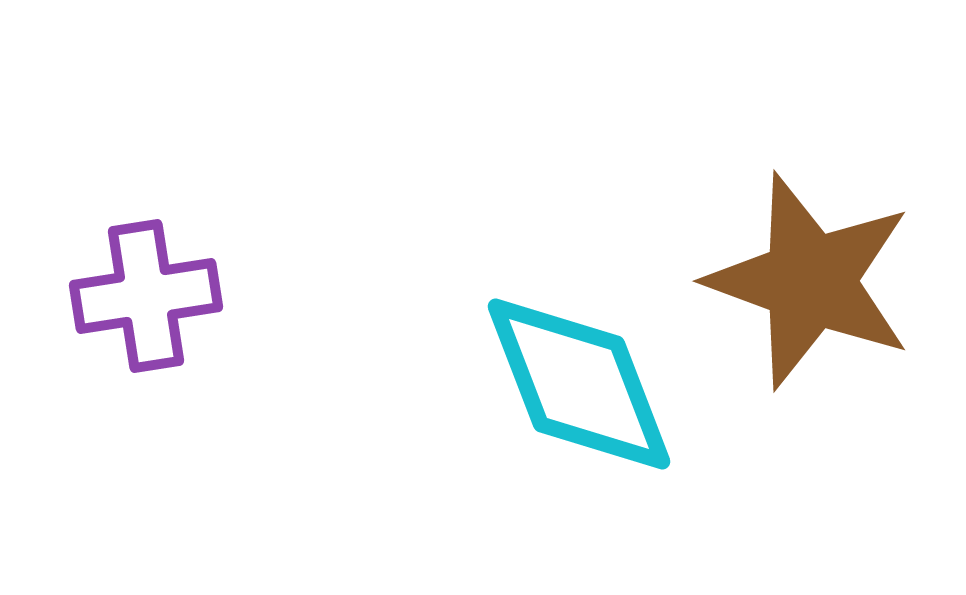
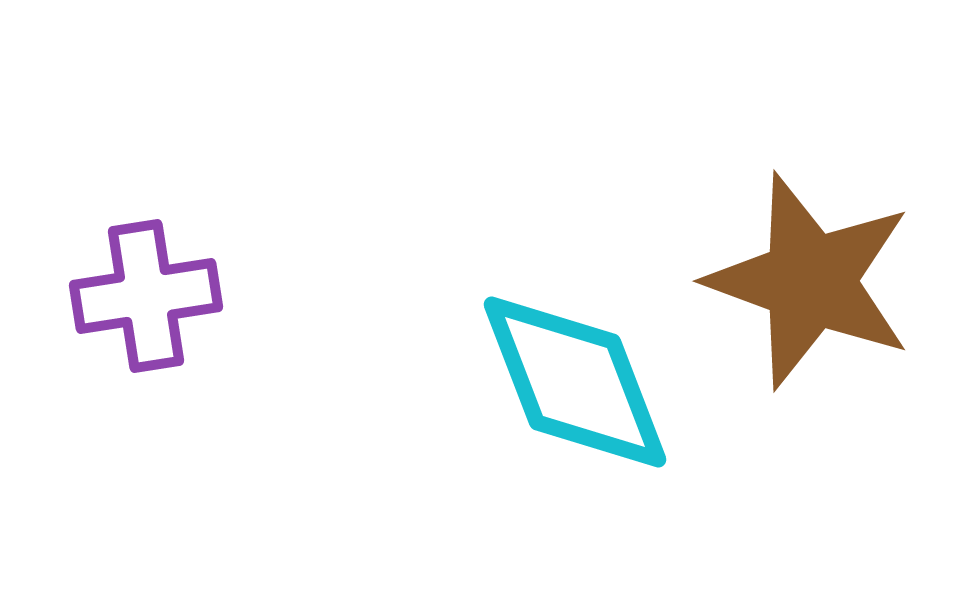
cyan diamond: moved 4 px left, 2 px up
